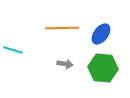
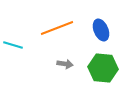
orange line: moved 5 px left; rotated 20 degrees counterclockwise
blue ellipse: moved 4 px up; rotated 60 degrees counterclockwise
cyan line: moved 5 px up
